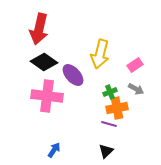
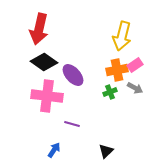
yellow arrow: moved 22 px right, 18 px up
gray arrow: moved 1 px left, 1 px up
orange cross: moved 38 px up
purple line: moved 37 px left
